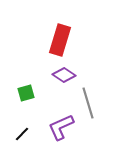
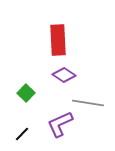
red rectangle: moved 2 px left; rotated 20 degrees counterclockwise
green square: rotated 30 degrees counterclockwise
gray line: rotated 64 degrees counterclockwise
purple L-shape: moved 1 px left, 3 px up
